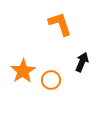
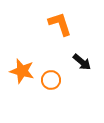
black arrow: rotated 108 degrees clockwise
orange star: moved 1 px left; rotated 25 degrees counterclockwise
